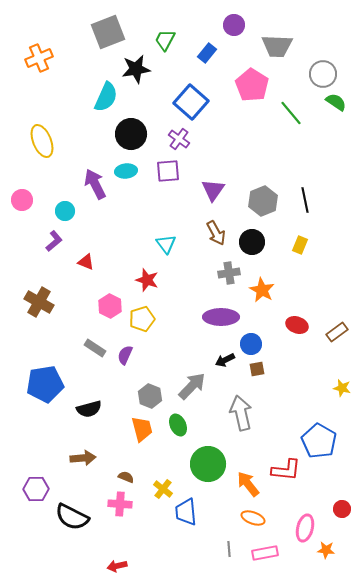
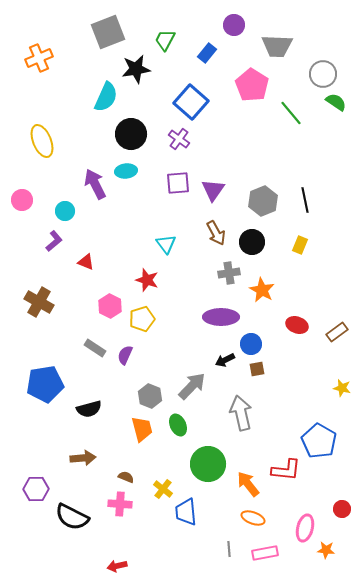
purple square at (168, 171): moved 10 px right, 12 px down
